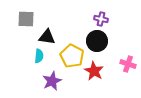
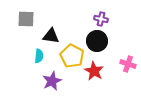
black triangle: moved 4 px right, 1 px up
